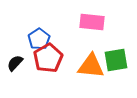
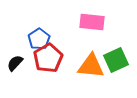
green square: rotated 15 degrees counterclockwise
